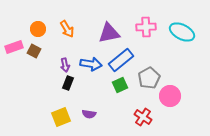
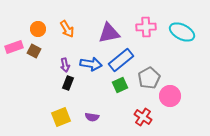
purple semicircle: moved 3 px right, 3 px down
